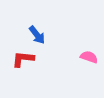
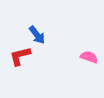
red L-shape: moved 3 px left, 3 px up; rotated 20 degrees counterclockwise
